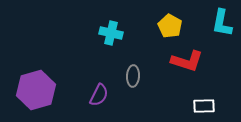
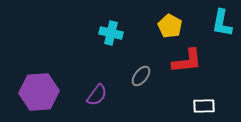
red L-shape: rotated 24 degrees counterclockwise
gray ellipse: moved 8 px right; rotated 35 degrees clockwise
purple hexagon: moved 3 px right, 2 px down; rotated 12 degrees clockwise
purple semicircle: moved 2 px left; rotated 10 degrees clockwise
